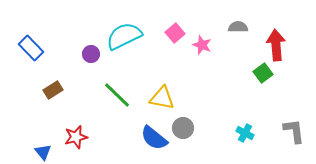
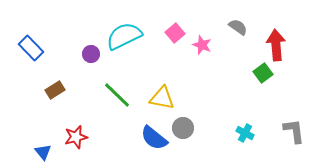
gray semicircle: rotated 36 degrees clockwise
brown rectangle: moved 2 px right
